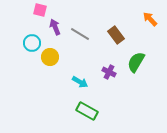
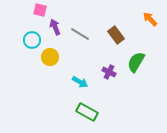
cyan circle: moved 3 px up
green rectangle: moved 1 px down
